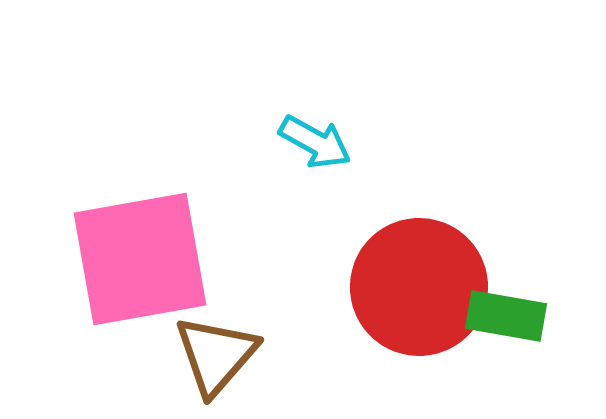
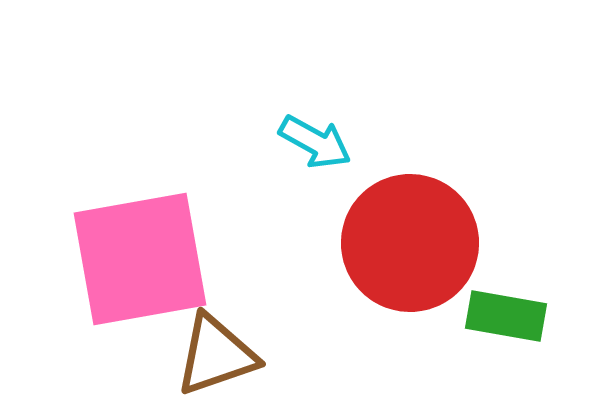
red circle: moved 9 px left, 44 px up
brown triangle: rotated 30 degrees clockwise
